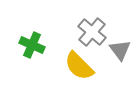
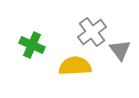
gray cross: rotated 12 degrees clockwise
yellow semicircle: moved 4 px left; rotated 132 degrees clockwise
